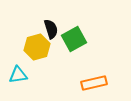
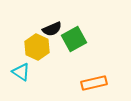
black semicircle: moved 1 px right; rotated 84 degrees clockwise
yellow hexagon: rotated 20 degrees counterclockwise
cyan triangle: moved 3 px right, 3 px up; rotated 42 degrees clockwise
